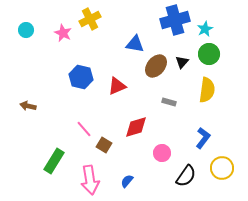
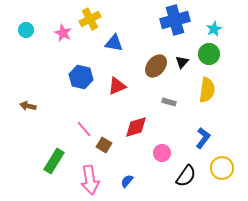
cyan star: moved 9 px right
blue triangle: moved 21 px left, 1 px up
